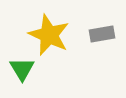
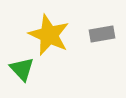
green triangle: rotated 12 degrees counterclockwise
